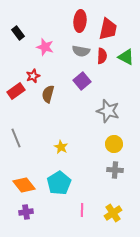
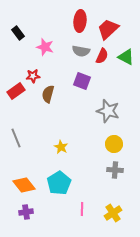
red trapezoid: rotated 145 degrees counterclockwise
red semicircle: rotated 21 degrees clockwise
red star: rotated 16 degrees clockwise
purple square: rotated 30 degrees counterclockwise
pink line: moved 1 px up
